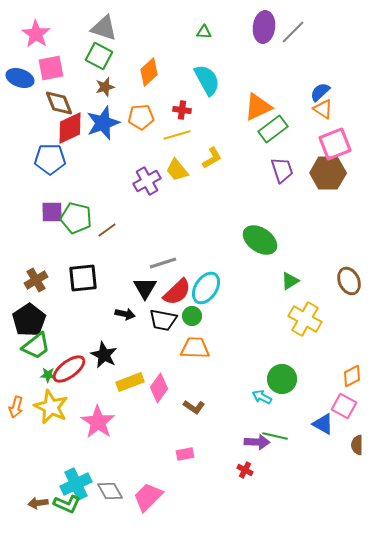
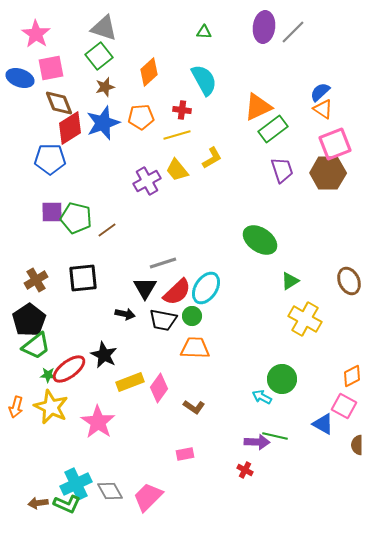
green square at (99, 56): rotated 24 degrees clockwise
cyan semicircle at (207, 80): moved 3 px left
red diamond at (70, 128): rotated 8 degrees counterclockwise
